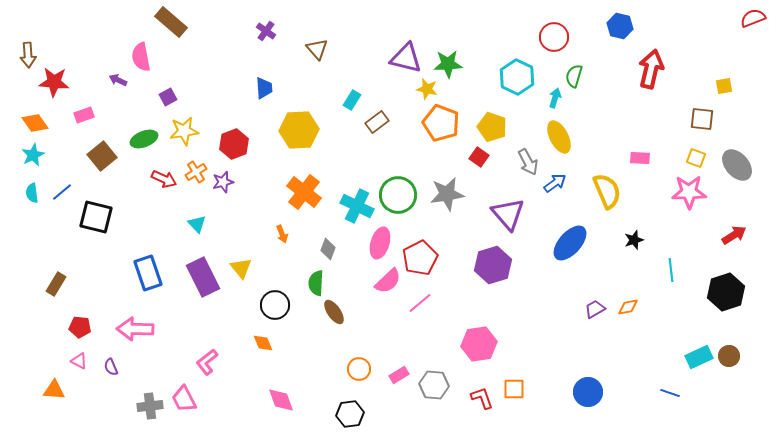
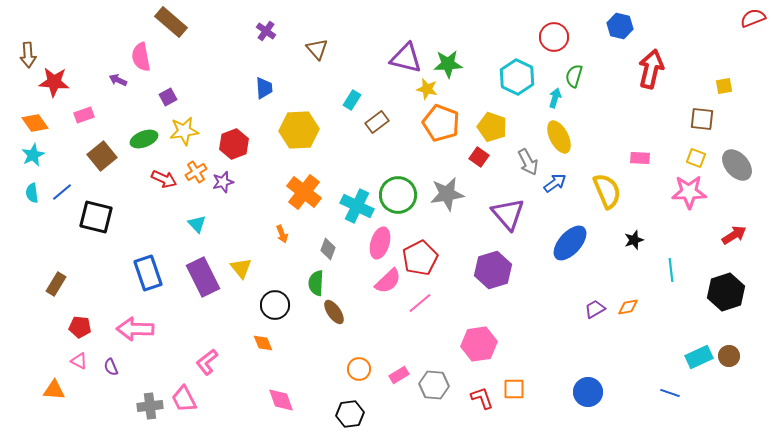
purple hexagon at (493, 265): moved 5 px down
